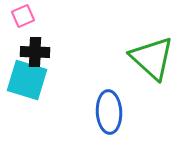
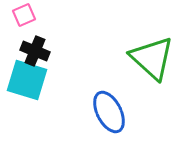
pink square: moved 1 px right, 1 px up
black cross: moved 1 px up; rotated 20 degrees clockwise
blue ellipse: rotated 24 degrees counterclockwise
